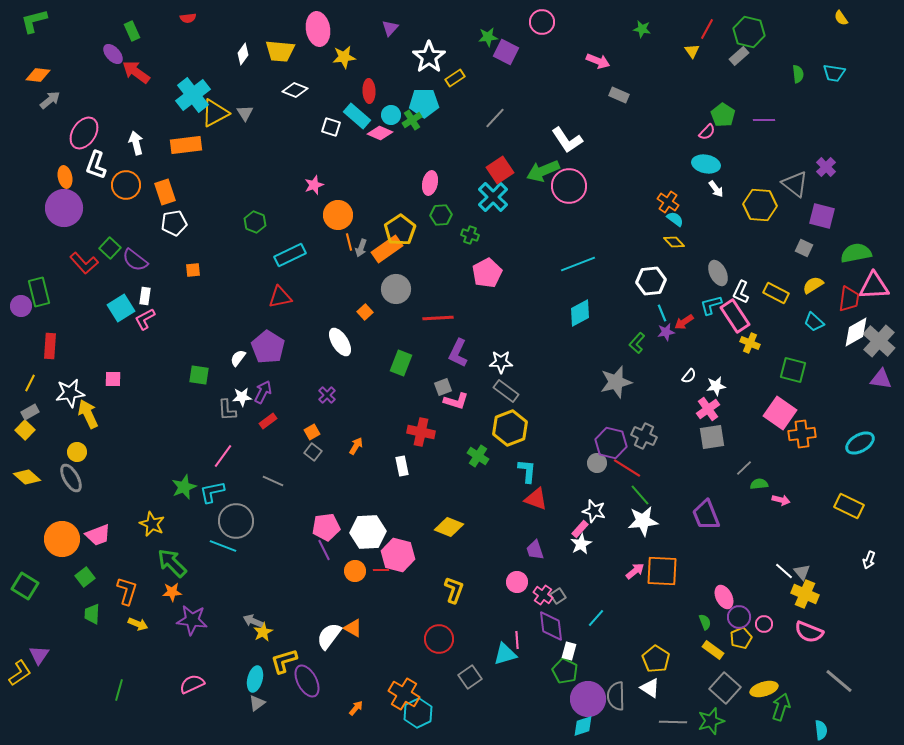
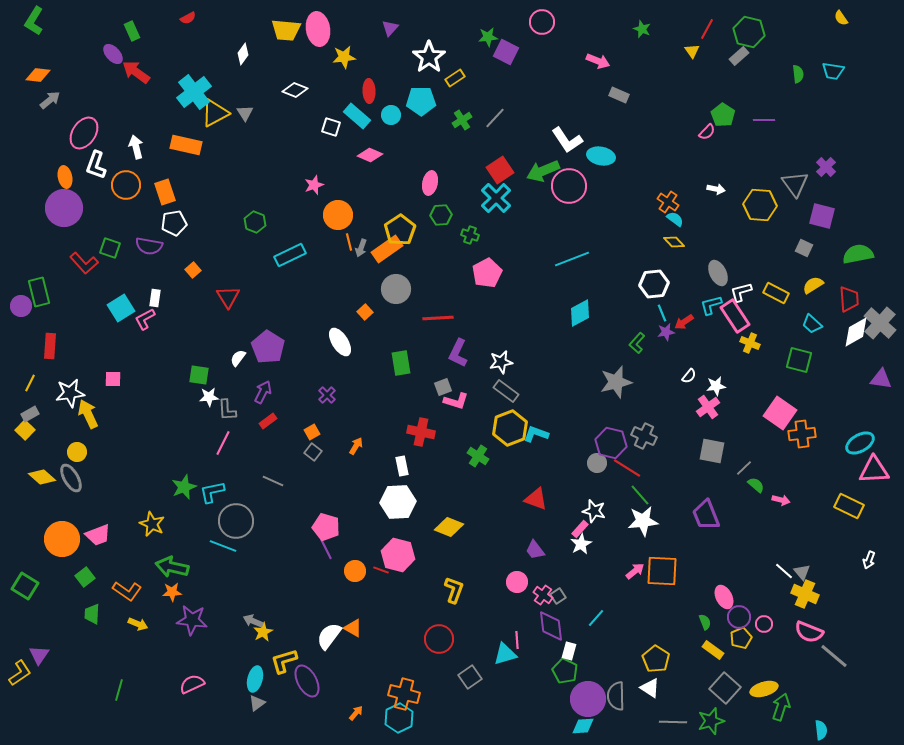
red semicircle at (188, 18): rotated 21 degrees counterclockwise
green L-shape at (34, 21): rotated 44 degrees counterclockwise
green star at (642, 29): rotated 12 degrees clockwise
yellow trapezoid at (280, 51): moved 6 px right, 21 px up
cyan trapezoid at (834, 73): moved 1 px left, 2 px up
cyan cross at (193, 95): moved 1 px right, 3 px up
cyan pentagon at (424, 103): moved 3 px left, 2 px up
green cross at (412, 120): moved 50 px right
pink diamond at (380, 133): moved 10 px left, 22 px down
white arrow at (136, 143): moved 4 px down
orange rectangle at (186, 145): rotated 20 degrees clockwise
cyan ellipse at (706, 164): moved 105 px left, 8 px up
gray triangle at (795, 184): rotated 16 degrees clockwise
white arrow at (716, 189): rotated 42 degrees counterclockwise
cyan cross at (493, 197): moved 3 px right, 1 px down
green square at (110, 248): rotated 25 degrees counterclockwise
green semicircle at (856, 253): moved 2 px right, 1 px down
purple semicircle at (135, 260): moved 14 px right, 14 px up; rotated 28 degrees counterclockwise
cyan line at (578, 264): moved 6 px left, 5 px up
orange square at (193, 270): rotated 35 degrees counterclockwise
white hexagon at (651, 281): moved 3 px right, 3 px down
pink triangle at (874, 286): moved 184 px down
white L-shape at (741, 292): rotated 50 degrees clockwise
white rectangle at (145, 296): moved 10 px right, 2 px down
red triangle at (280, 297): moved 52 px left; rotated 50 degrees counterclockwise
red trapezoid at (849, 299): rotated 12 degrees counterclockwise
cyan trapezoid at (814, 322): moved 2 px left, 2 px down
gray cross at (879, 341): moved 1 px right, 18 px up
white star at (501, 362): rotated 10 degrees counterclockwise
green rectangle at (401, 363): rotated 30 degrees counterclockwise
green square at (793, 370): moved 6 px right, 10 px up
white star at (242, 397): moved 33 px left
pink cross at (708, 409): moved 2 px up
gray rectangle at (30, 412): moved 2 px down
gray square at (712, 437): moved 14 px down; rotated 20 degrees clockwise
pink line at (223, 456): moved 13 px up; rotated 10 degrees counterclockwise
cyan L-shape at (527, 471): moved 9 px right, 37 px up; rotated 75 degrees counterclockwise
yellow diamond at (27, 477): moved 15 px right
green semicircle at (759, 484): moved 3 px left, 1 px down; rotated 48 degrees clockwise
pink pentagon at (326, 527): rotated 24 degrees clockwise
white hexagon at (368, 532): moved 30 px right, 30 px up
purple line at (324, 550): moved 2 px right, 1 px up
purple trapezoid at (535, 550): rotated 20 degrees counterclockwise
green arrow at (172, 563): moved 4 px down; rotated 32 degrees counterclockwise
red line at (381, 570): rotated 21 degrees clockwise
orange L-shape at (127, 591): rotated 108 degrees clockwise
gray line at (839, 681): moved 5 px left, 25 px up
orange cross at (404, 694): rotated 16 degrees counterclockwise
orange arrow at (356, 708): moved 5 px down
cyan hexagon at (418, 713): moved 19 px left, 5 px down
cyan diamond at (583, 726): rotated 15 degrees clockwise
